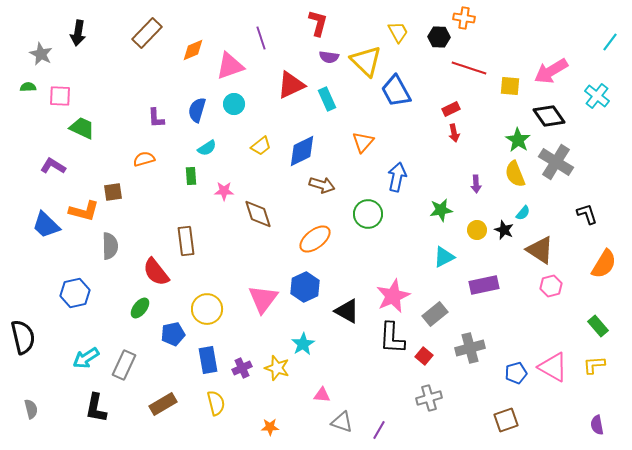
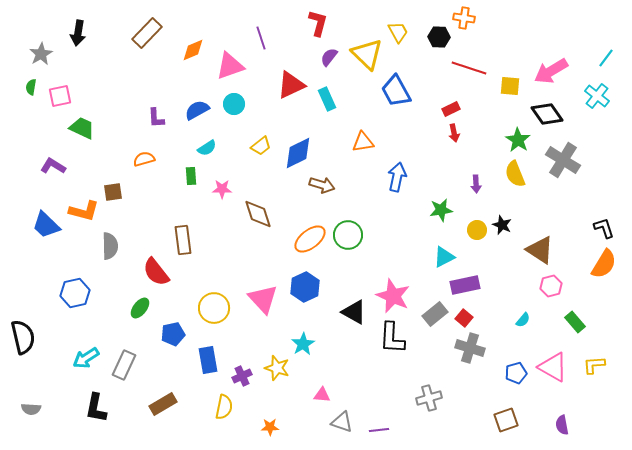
cyan line at (610, 42): moved 4 px left, 16 px down
gray star at (41, 54): rotated 15 degrees clockwise
purple semicircle at (329, 57): rotated 120 degrees clockwise
yellow triangle at (366, 61): moved 1 px right, 7 px up
green semicircle at (28, 87): moved 3 px right; rotated 77 degrees counterclockwise
pink square at (60, 96): rotated 15 degrees counterclockwise
blue semicircle at (197, 110): rotated 45 degrees clockwise
black diamond at (549, 116): moved 2 px left, 2 px up
orange triangle at (363, 142): rotated 40 degrees clockwise
blue diamond at (302, 151): moved 4 px left, 2 px down
gray cross at (556, 162): moved 7 px right, 2 px up
pink star at (224, 191): moved 2 px left, 2 px up
cyan semicircle at (523, 213): moved 107 px down
green circle at (368, 214): moved 20 px left, 21 px down
black L-shape at (587, 214): moved 17 px right, 14 px down
black star at (504, 230): moved 2 px left, 5 px up
orange ellipse at (315, 239): moved 5 px left
brown rectangle at (186, 241): moved 3 px left, 1 px up
purple rectangle at (484, 285): moved 19 px left
pink star at (393, 296): rotated 24 degrees counterclockwise
pink triangle at (263, 299): rotated 20 degrees counterclockwise
yellow circle at (207, 309): moved 7 px right, 1 px up
black triangle at (347, 311): moved 7 px right, 1 px down
green rectangle at (598, 326): moved 23 px left, 4 px up
gray cross at (470, 348): rotated 32 degrees clockwise
red square at (424, 356): moved 40 px right, 38 px up
purple cross at (242, 368): moved 8 px down
yellow semicircle at (216, 403): moved 8 px right, 4 px down; rotated 25 degrees clockwise
gray semicircle at (31, 409): rotated 108 degrees clockwise
purple semicircle at (597, 425): moved 35 px left
purple line at (379, 430): rotated 54 degrees clockwise
